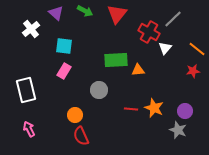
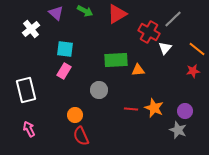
red triangle: rotated 20 degrees clockwise
cyan square: moved 1 px right, 3 px down
